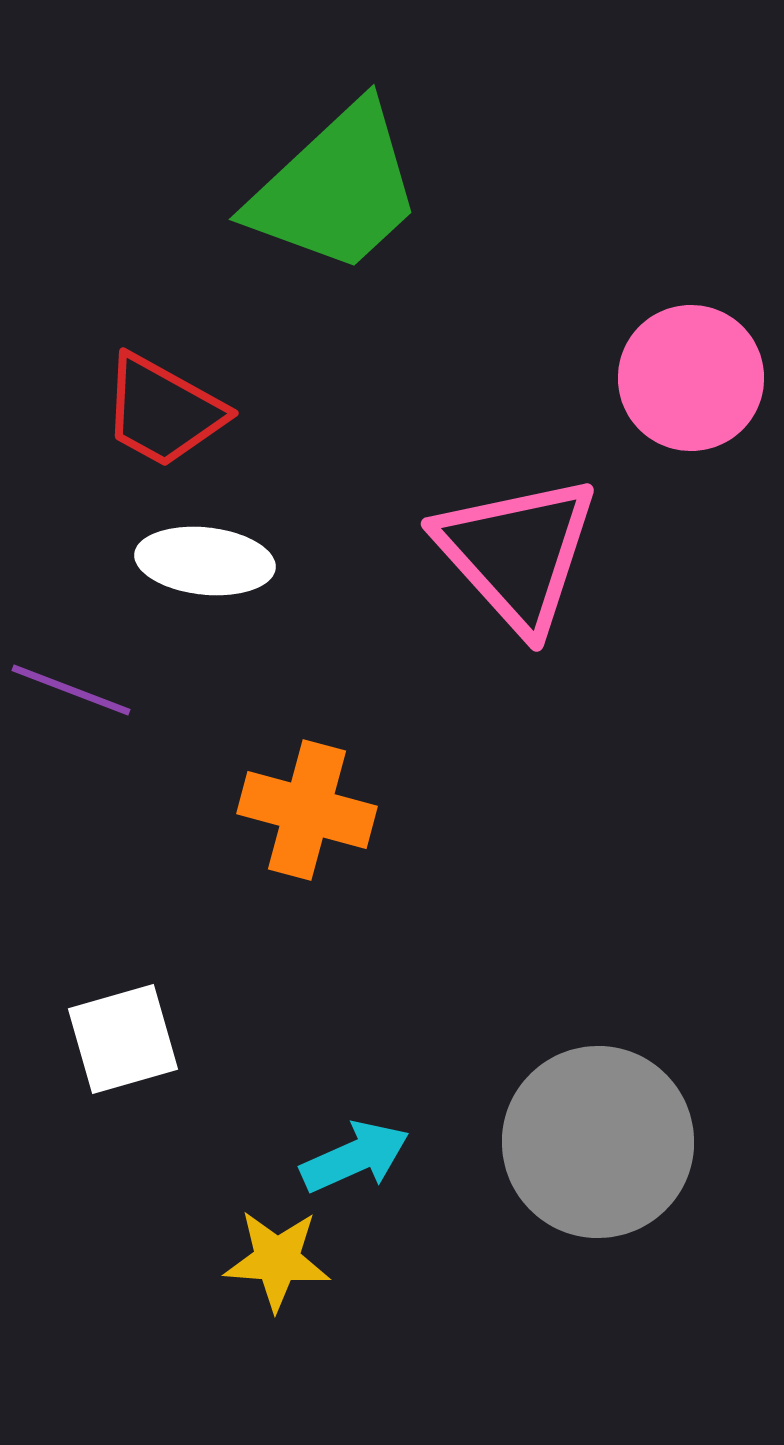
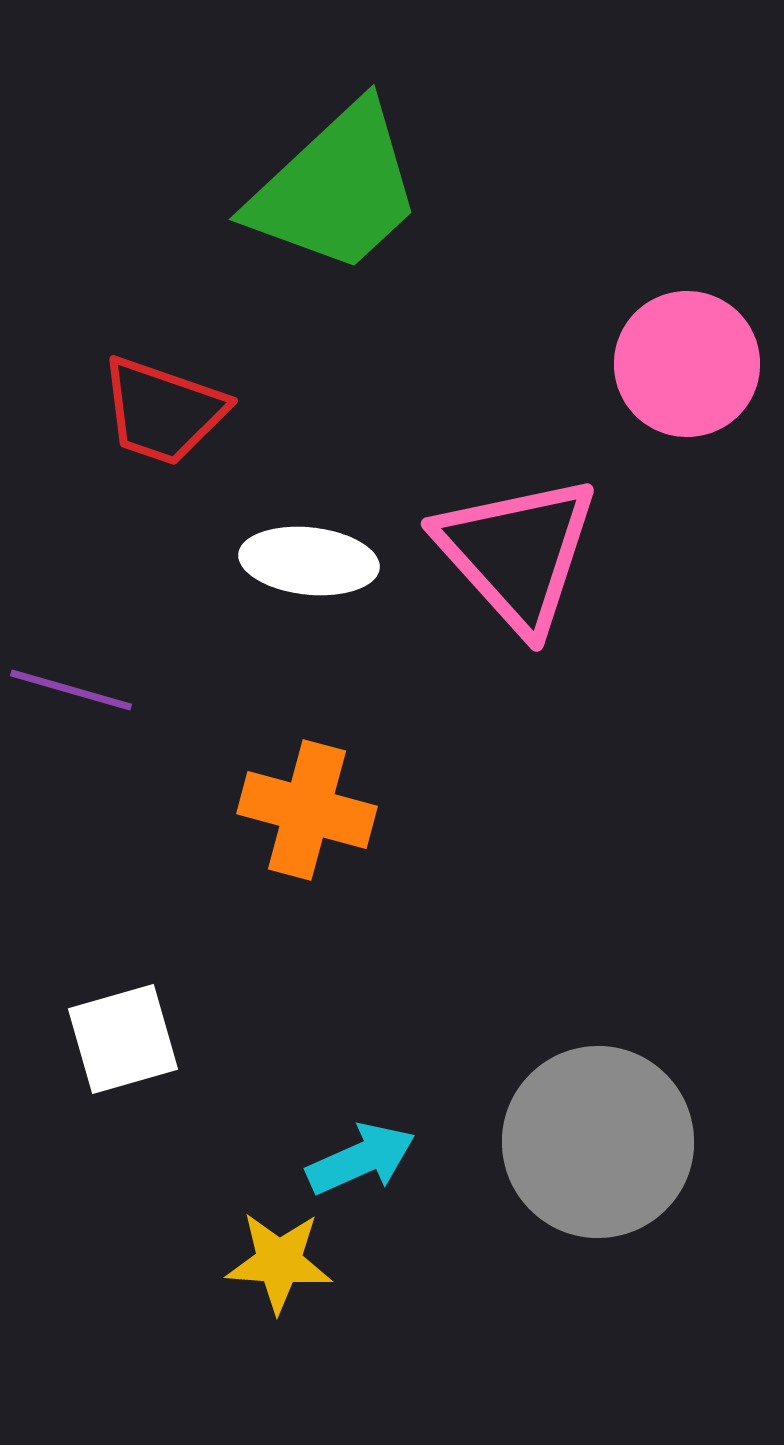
pink circle: moved 4 px left, 14 px up
red trapezoid: rotated 10 degrees counterclockwise
white ellipse: moved 104 px right
purple line: rotated 5 degrees counterclockwise
cyan arrow: moved 6 px right, 2 px down
yellow star: moved 2 px right, 2 px down
